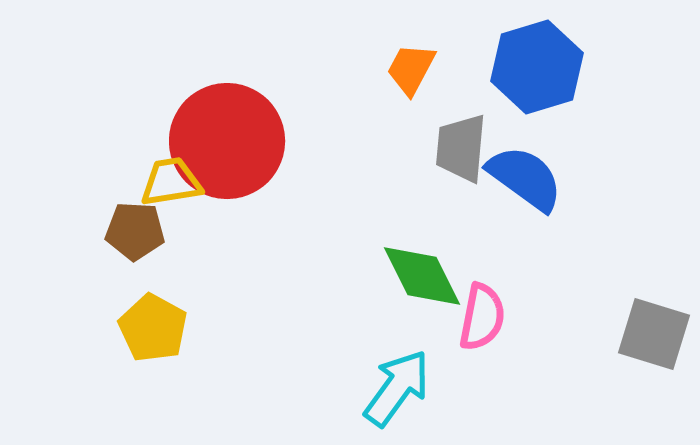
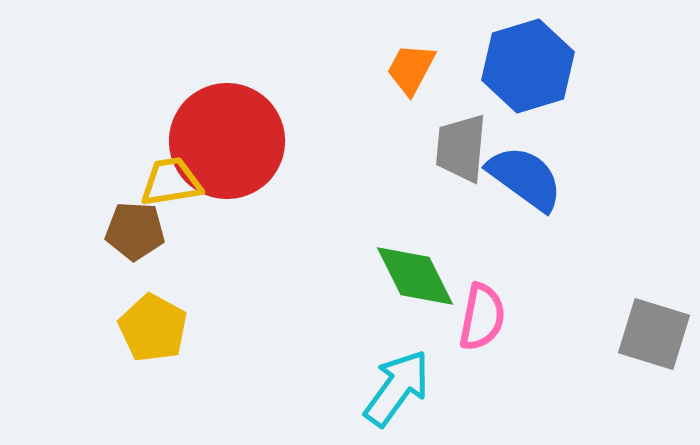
blue hexagon: moved 9 px left, 1 px up
green diamond: moved 7 px left
